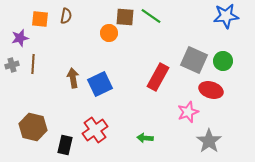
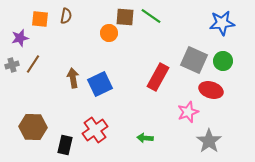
blue star: moved 4 px left, 7 px down
brown line: rotated 30 degrees clockwise
brown hexagon: rotated 12 degrees counterclockwise
